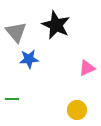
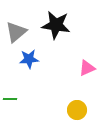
black star: rotated 16 degrees counterclockwise
gray triangle: rotated 30 degrees clockwise
green line: moved 2 px left
